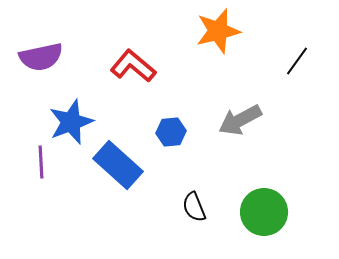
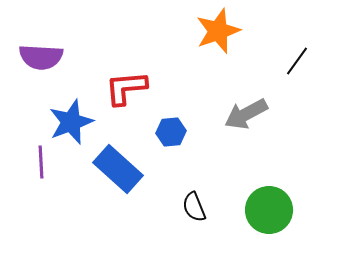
orange star: rotated 6 degrees counterclockwise
purple semicircle: rotated 15 degrees clockwise
red L-shape: moved 7 px left, 22 px down; rotated 45 degrees counterclockwise
gray arrow: moved 6 px right, 6 px up
blue rectangle: moved 4 px down
green circle: moved 5 px right, 2 px up
